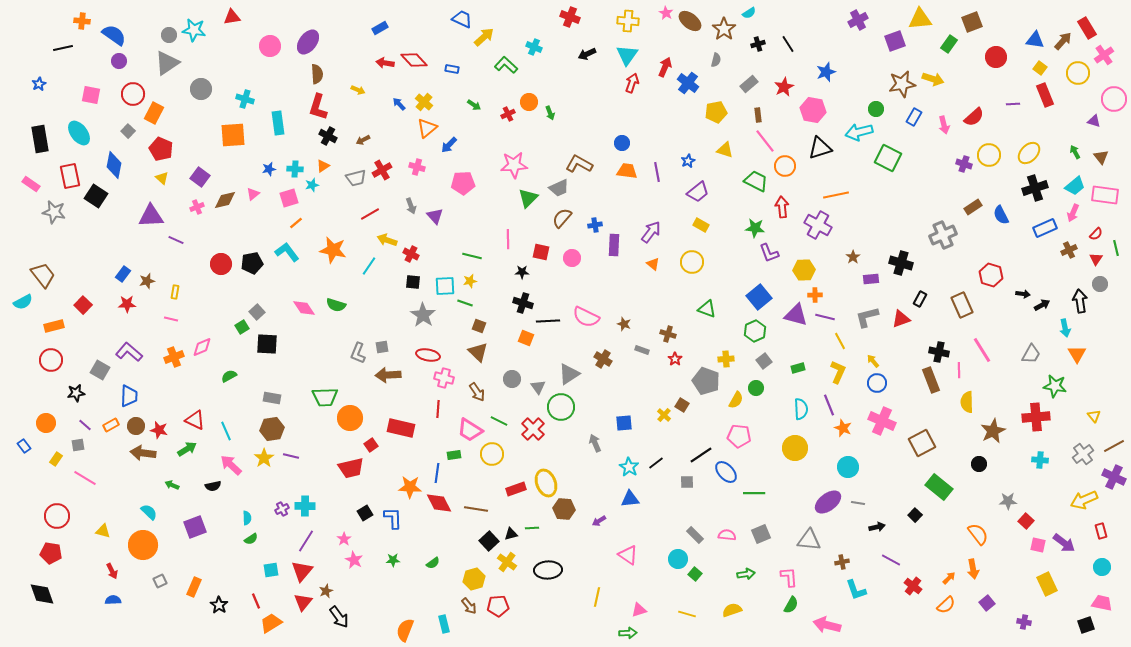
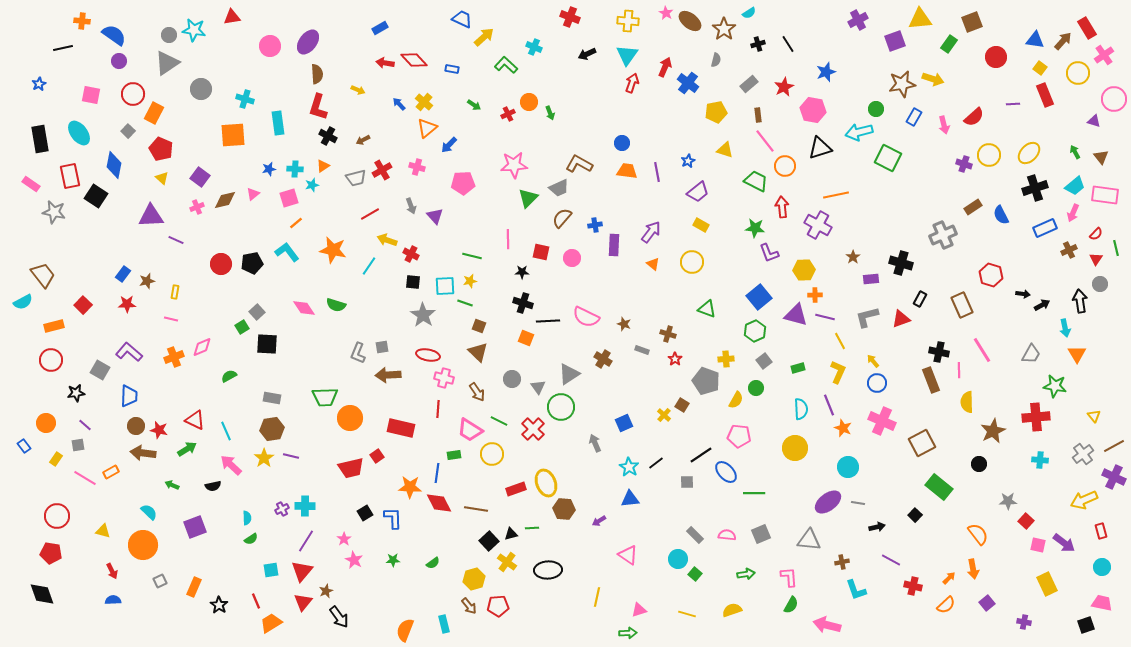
blue square at (624, 423): rotated 18 degrees counterclockwise
orange rectangle at (111, 425): moved 47 px down
red square at (371, 445): moved 6 px right, 11 px down
red cross at (913, 586): rotated 24 degrees counterclockwise
